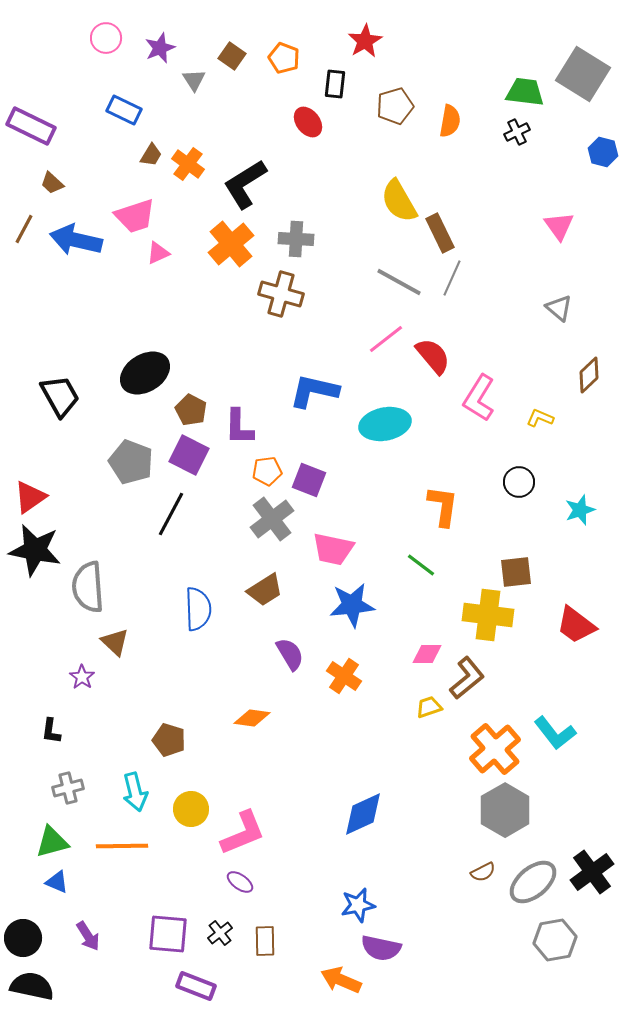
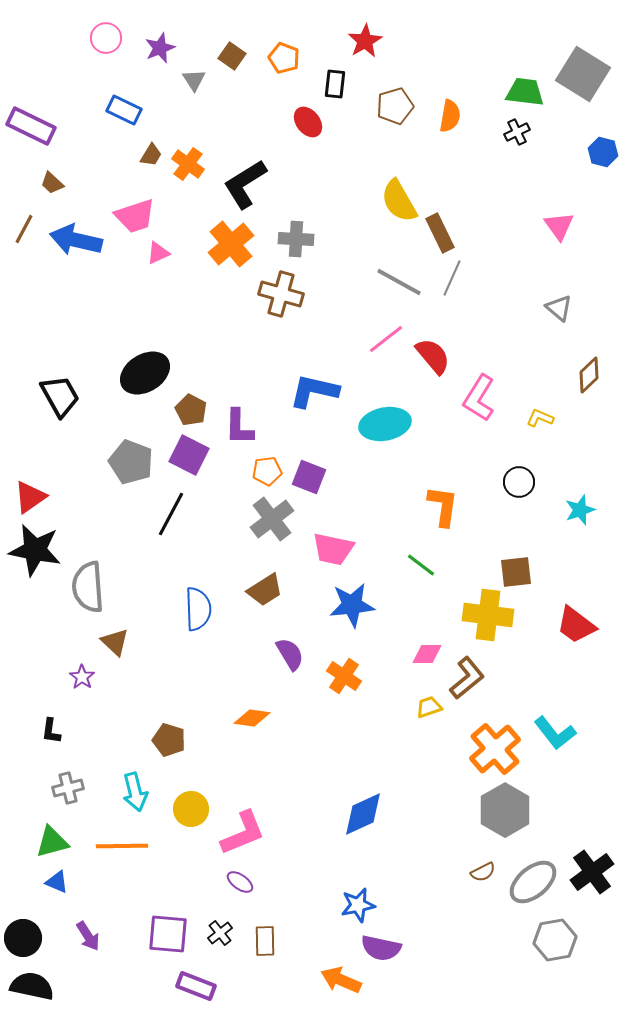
orange semicircle at (450, 121): moved 5 px up
purple square at (309, 480): moved 3 px up
